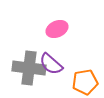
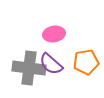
pink ellipse: moved 3 px left, 5 px down; rotated 15 degrees clockwise
orange pentagon: moved 1 px right, 20 px up
